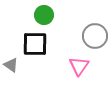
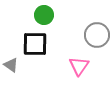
gray circle: moved 2 px right, 1 px up
